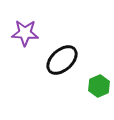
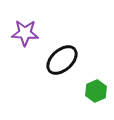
green hexagon: moved 3 px left, 5 px down
